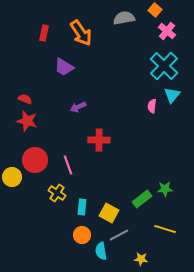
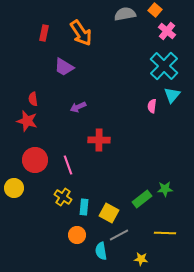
gray semicircle: moved 1 px right, 4 px up
red semicircle: moved 8 px right; rotated 120 degrees counterclockwise
yellow circle: moved 2 px right, 11 px down
yellow cross: moved 6 px right, 4 px down
cyan rectangle: moved 2 px right
yellow line: moved 4 px down; rotated 15 degrees counterclockwise
orange circle: moved 5 px left
